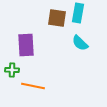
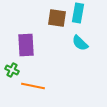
green cross: rotated 24 degrees clockwise
